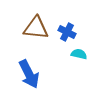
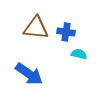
blue cross: moved 1 px left; rotated 18 degrees counterclockwise
blue arrow: rotated 28 degrees counterclockwise
